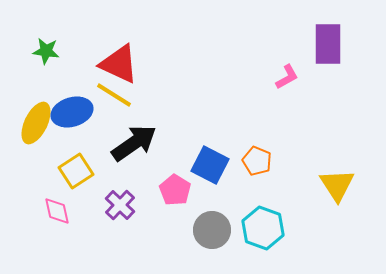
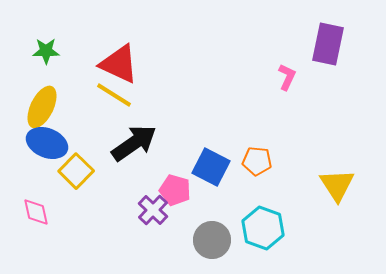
purple rectangle: rotated 12 degrees clockwise
green star: rotated 8 degrees counterclockwise
pink L-shape: rotated 36 degrees counterclockwise
blue ellipse: moved 25 px left, 31 px down; rotated 39 degrees clockwise
yellow ellipse: moved 6 px right, 16 px up
orange pentagon: rotated 16 degrees counterclockwise
blue square: moved 1 px right, 2 px down
yellow square: rotated 12 degrees counterclockwise
pink pentagon: rotated 16 degrees counterclockwise
purple cross: moved 33 px right, 5 px down
pink diamond: moved 21 px left, 1 px down
gray circle: moved 10 px down
